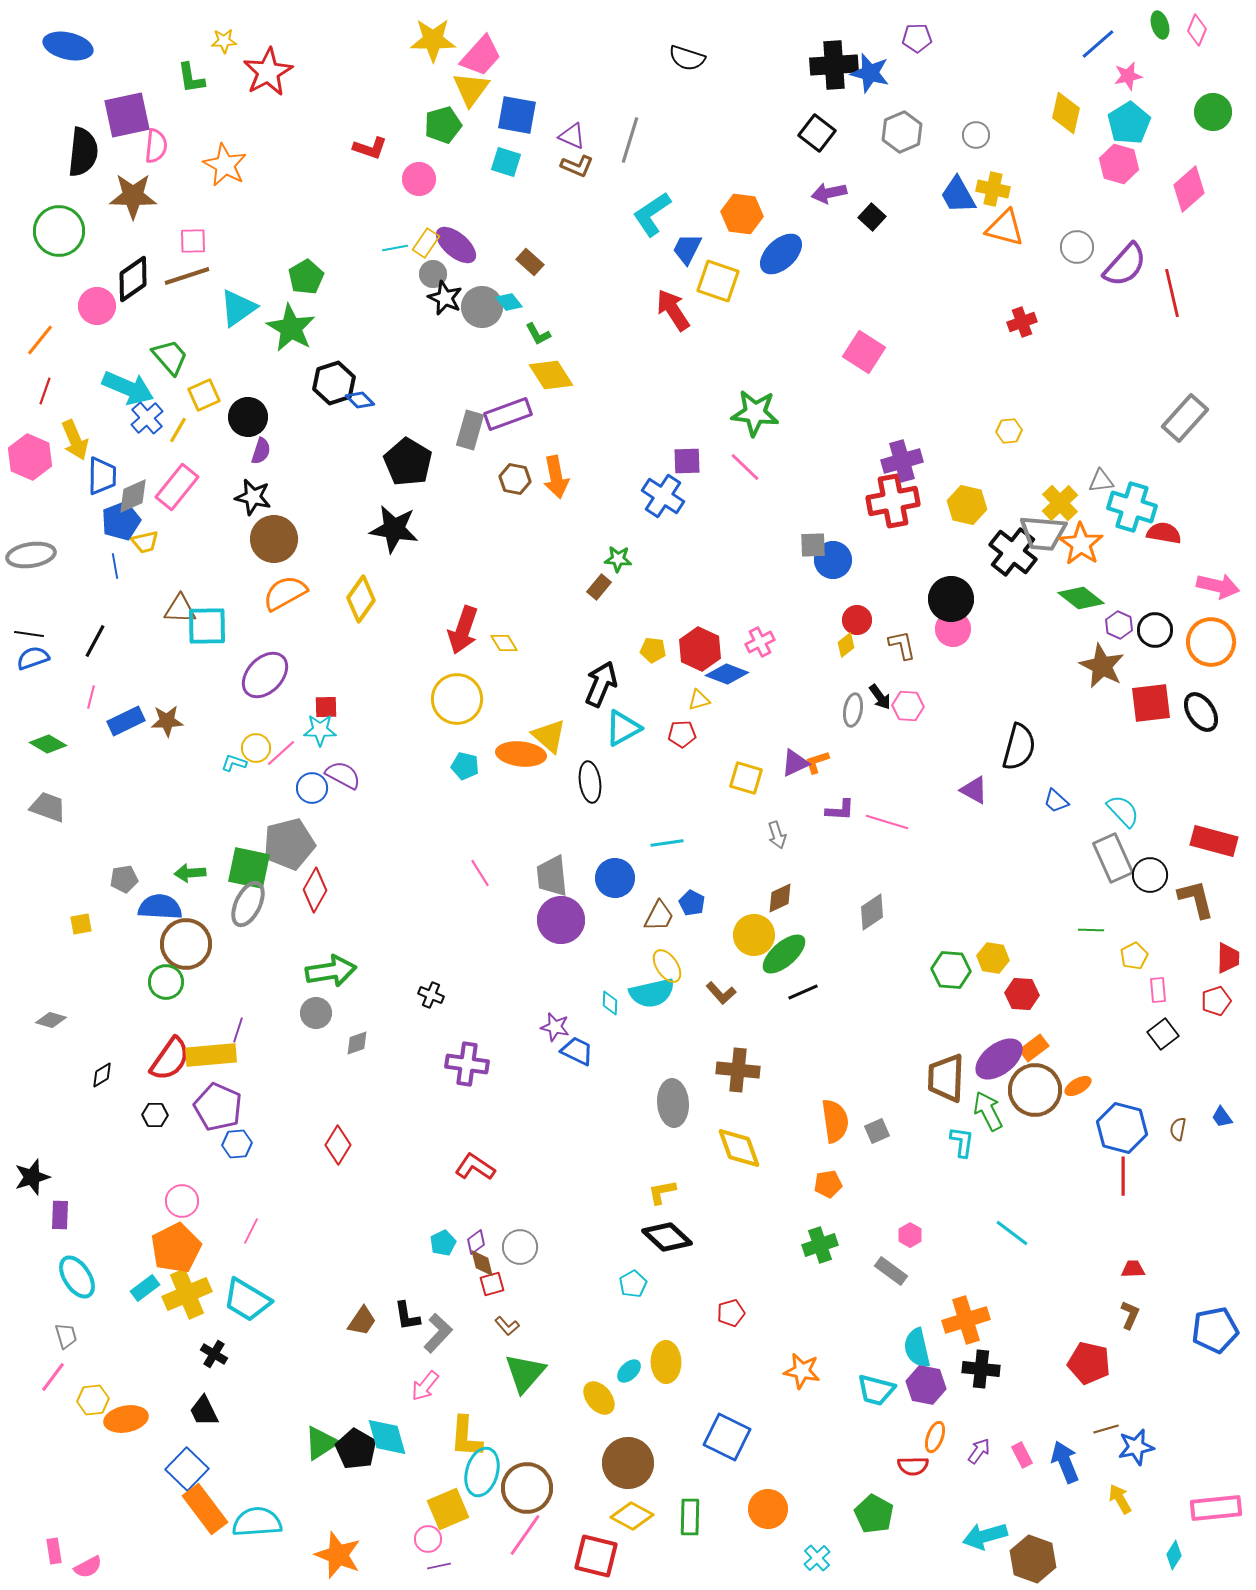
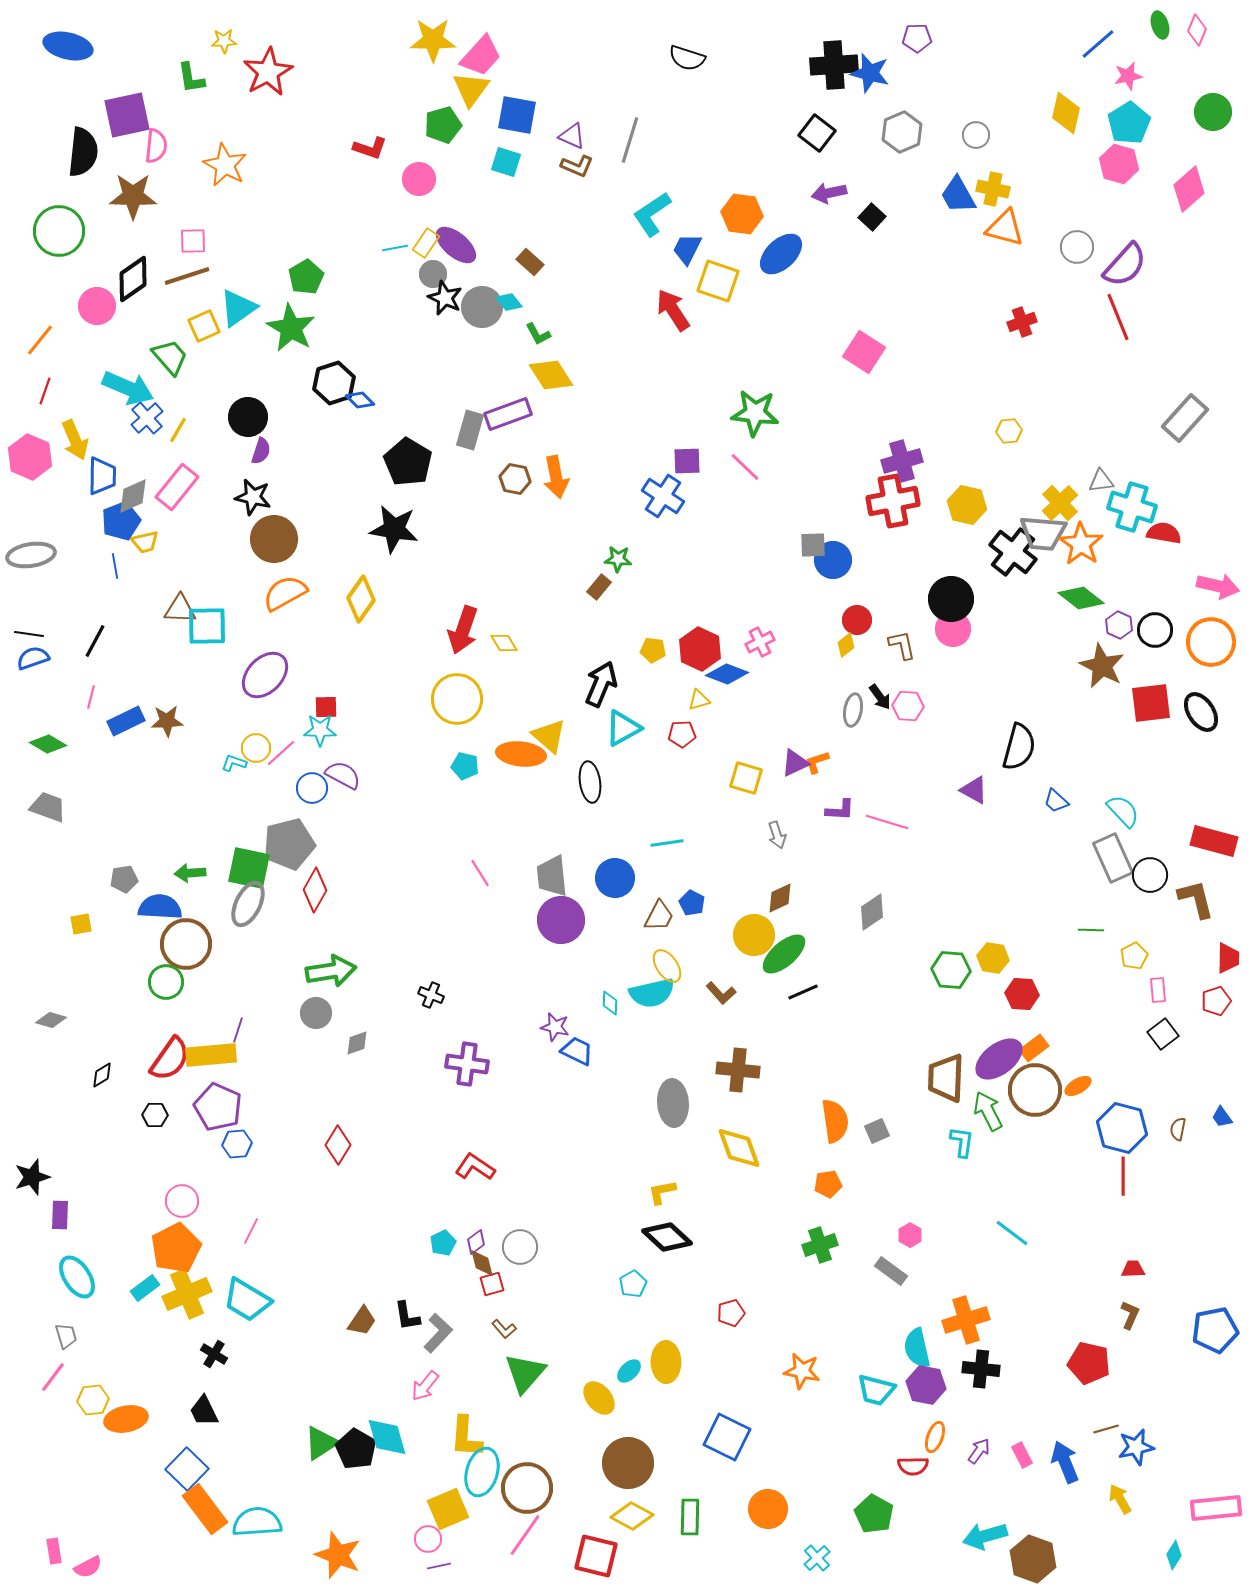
red line at (1172, 293): moved 54 px left, 24 px down; rotated 9 degrees counterclockwise
yellow square at (204, 395): moved 69 px up
brown L-shape at (507, 1326): moved 3 px left, 3 px down
